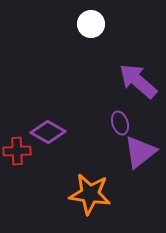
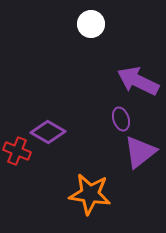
purple arrow: rotated 15 degrees counterclockwise
purple ellipse: moved 1 px right, 4 px up
red cross: rotated 24 degrees clockwise
